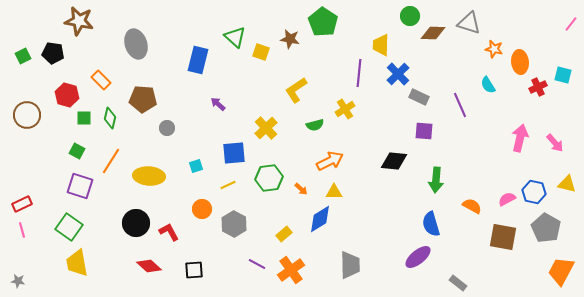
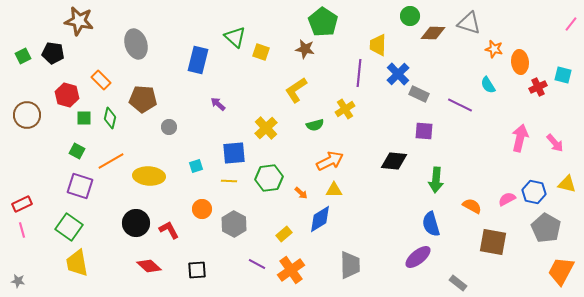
brown star at (290, 39): moved 15 px right, 10 px down
yellow trapezoid at (381, 45): moved 3 px left
gray rectangle at (419, 97): moved 3 px up
purple line at (460, 105): rotated 40 degrees counterclockwise
gray circle at (167, 128): moved 2 px right, 1 px up
orange line at (111, 161): rotated 28 degrees clockwise
yellow line at (228, 185): moved 1 px right, 4 px up; rotated 28 degrees clockwise
orange arrow at (301, 189): moved 4 px down
yellow triangle at (334, 192): moved 2 px up
red L-shape at (169, 232): moved 2 px up
brown square at (503, 237): moved 10 px left, 5 px down
black square at (194, 270): moved 3 px right
